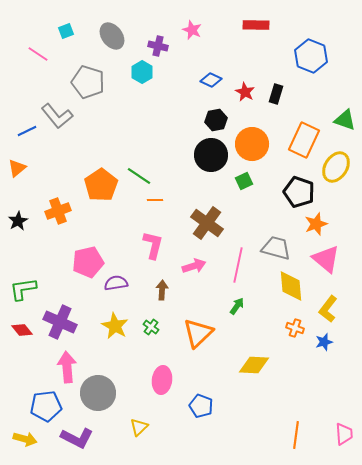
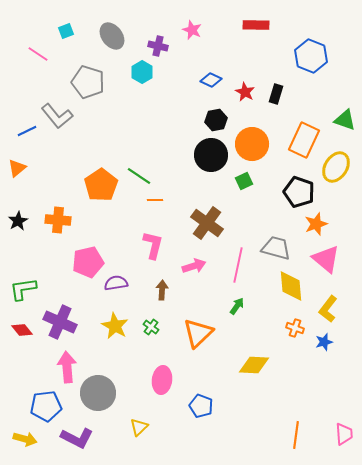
orange cross at (58, 211): moved 9 px down; rotated 25 degrees clockwise
